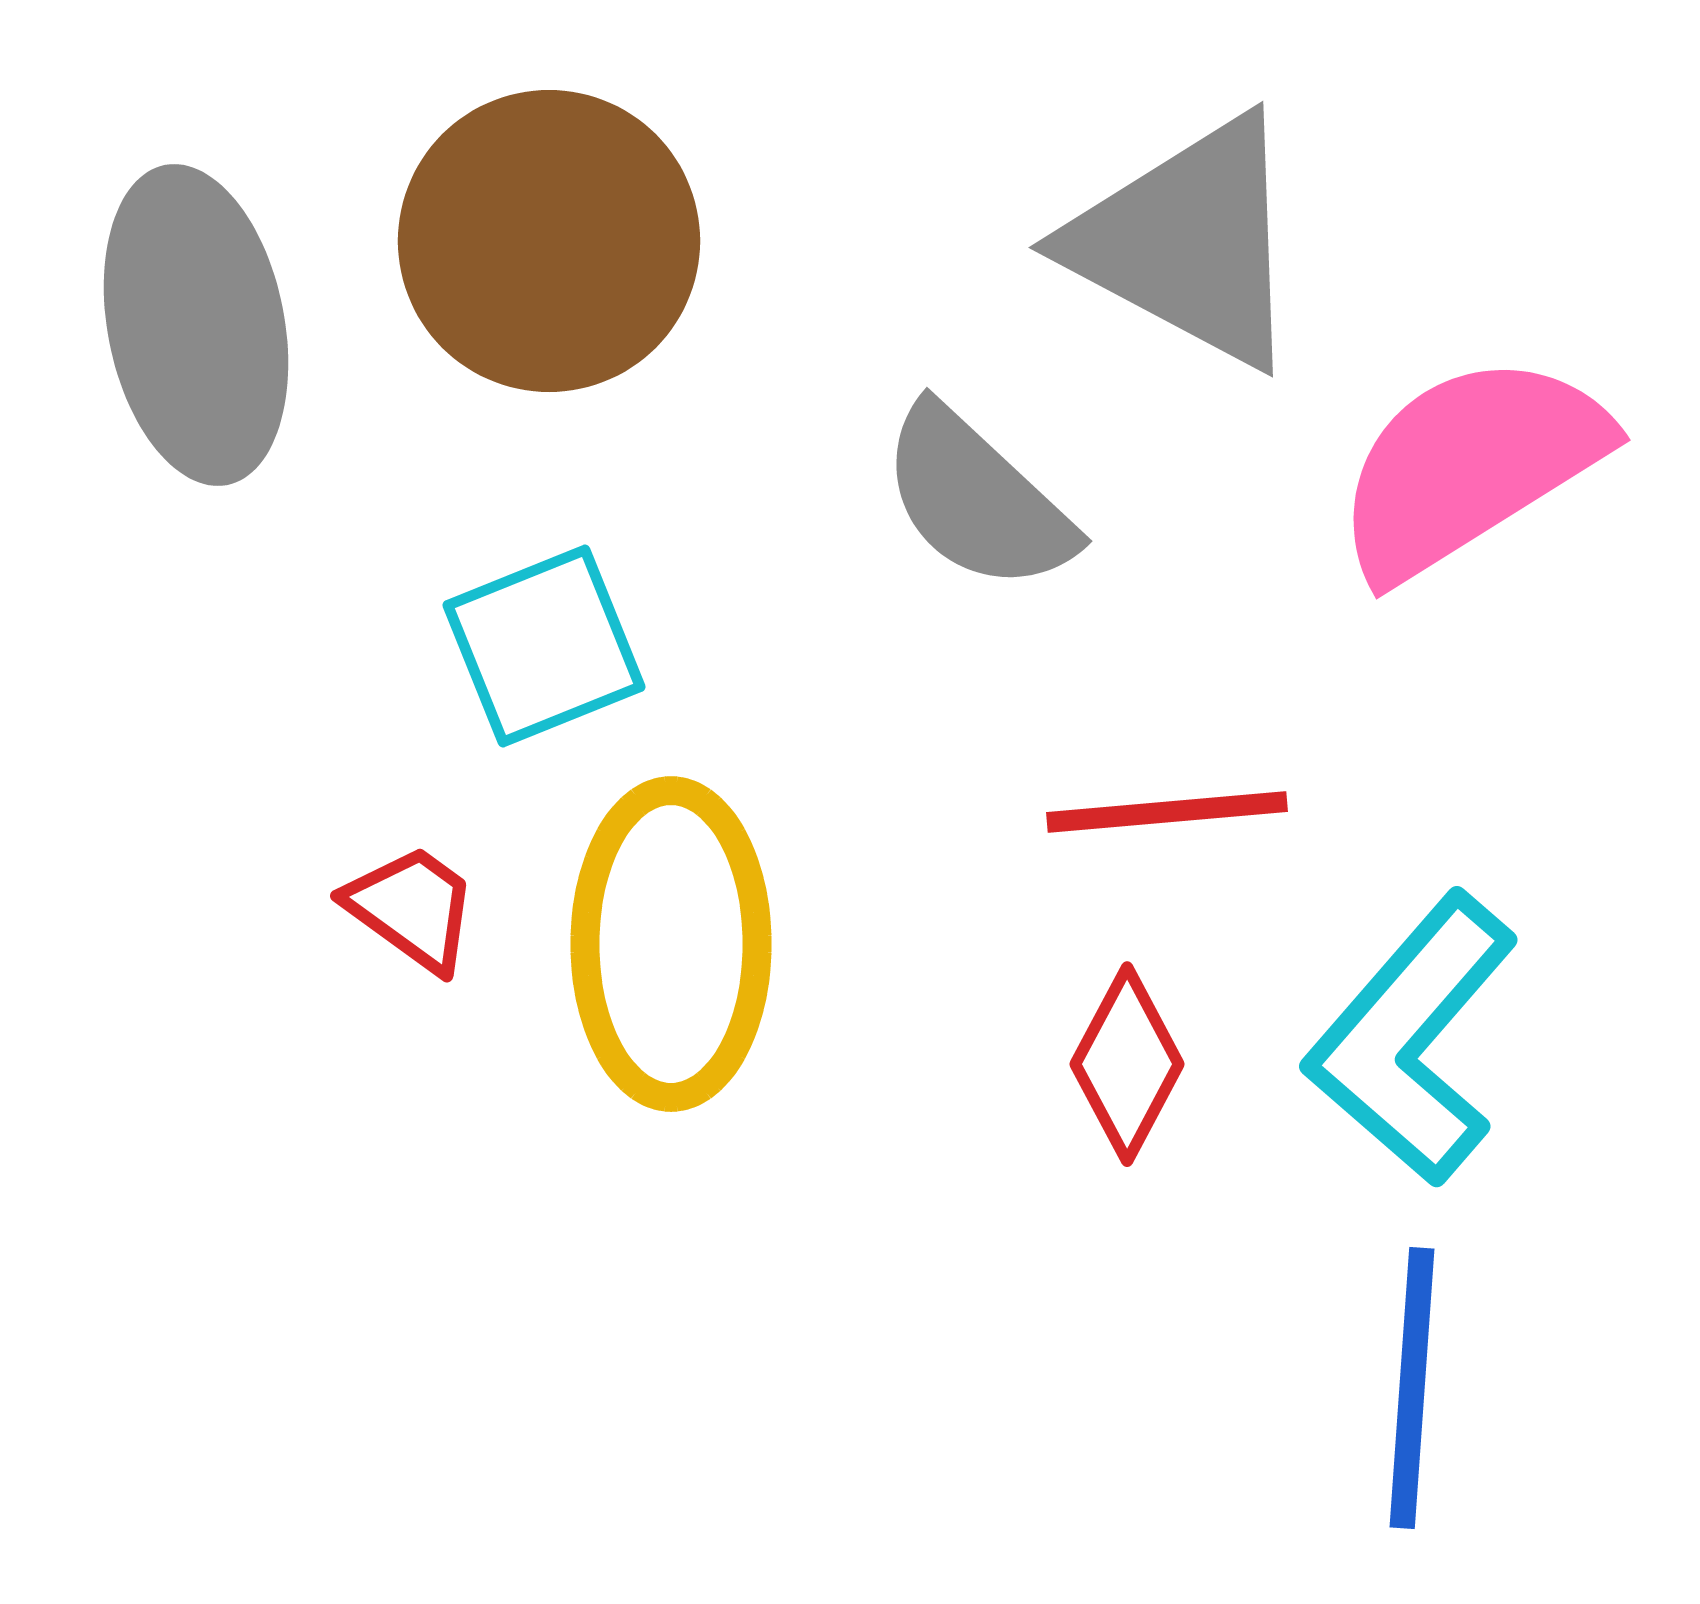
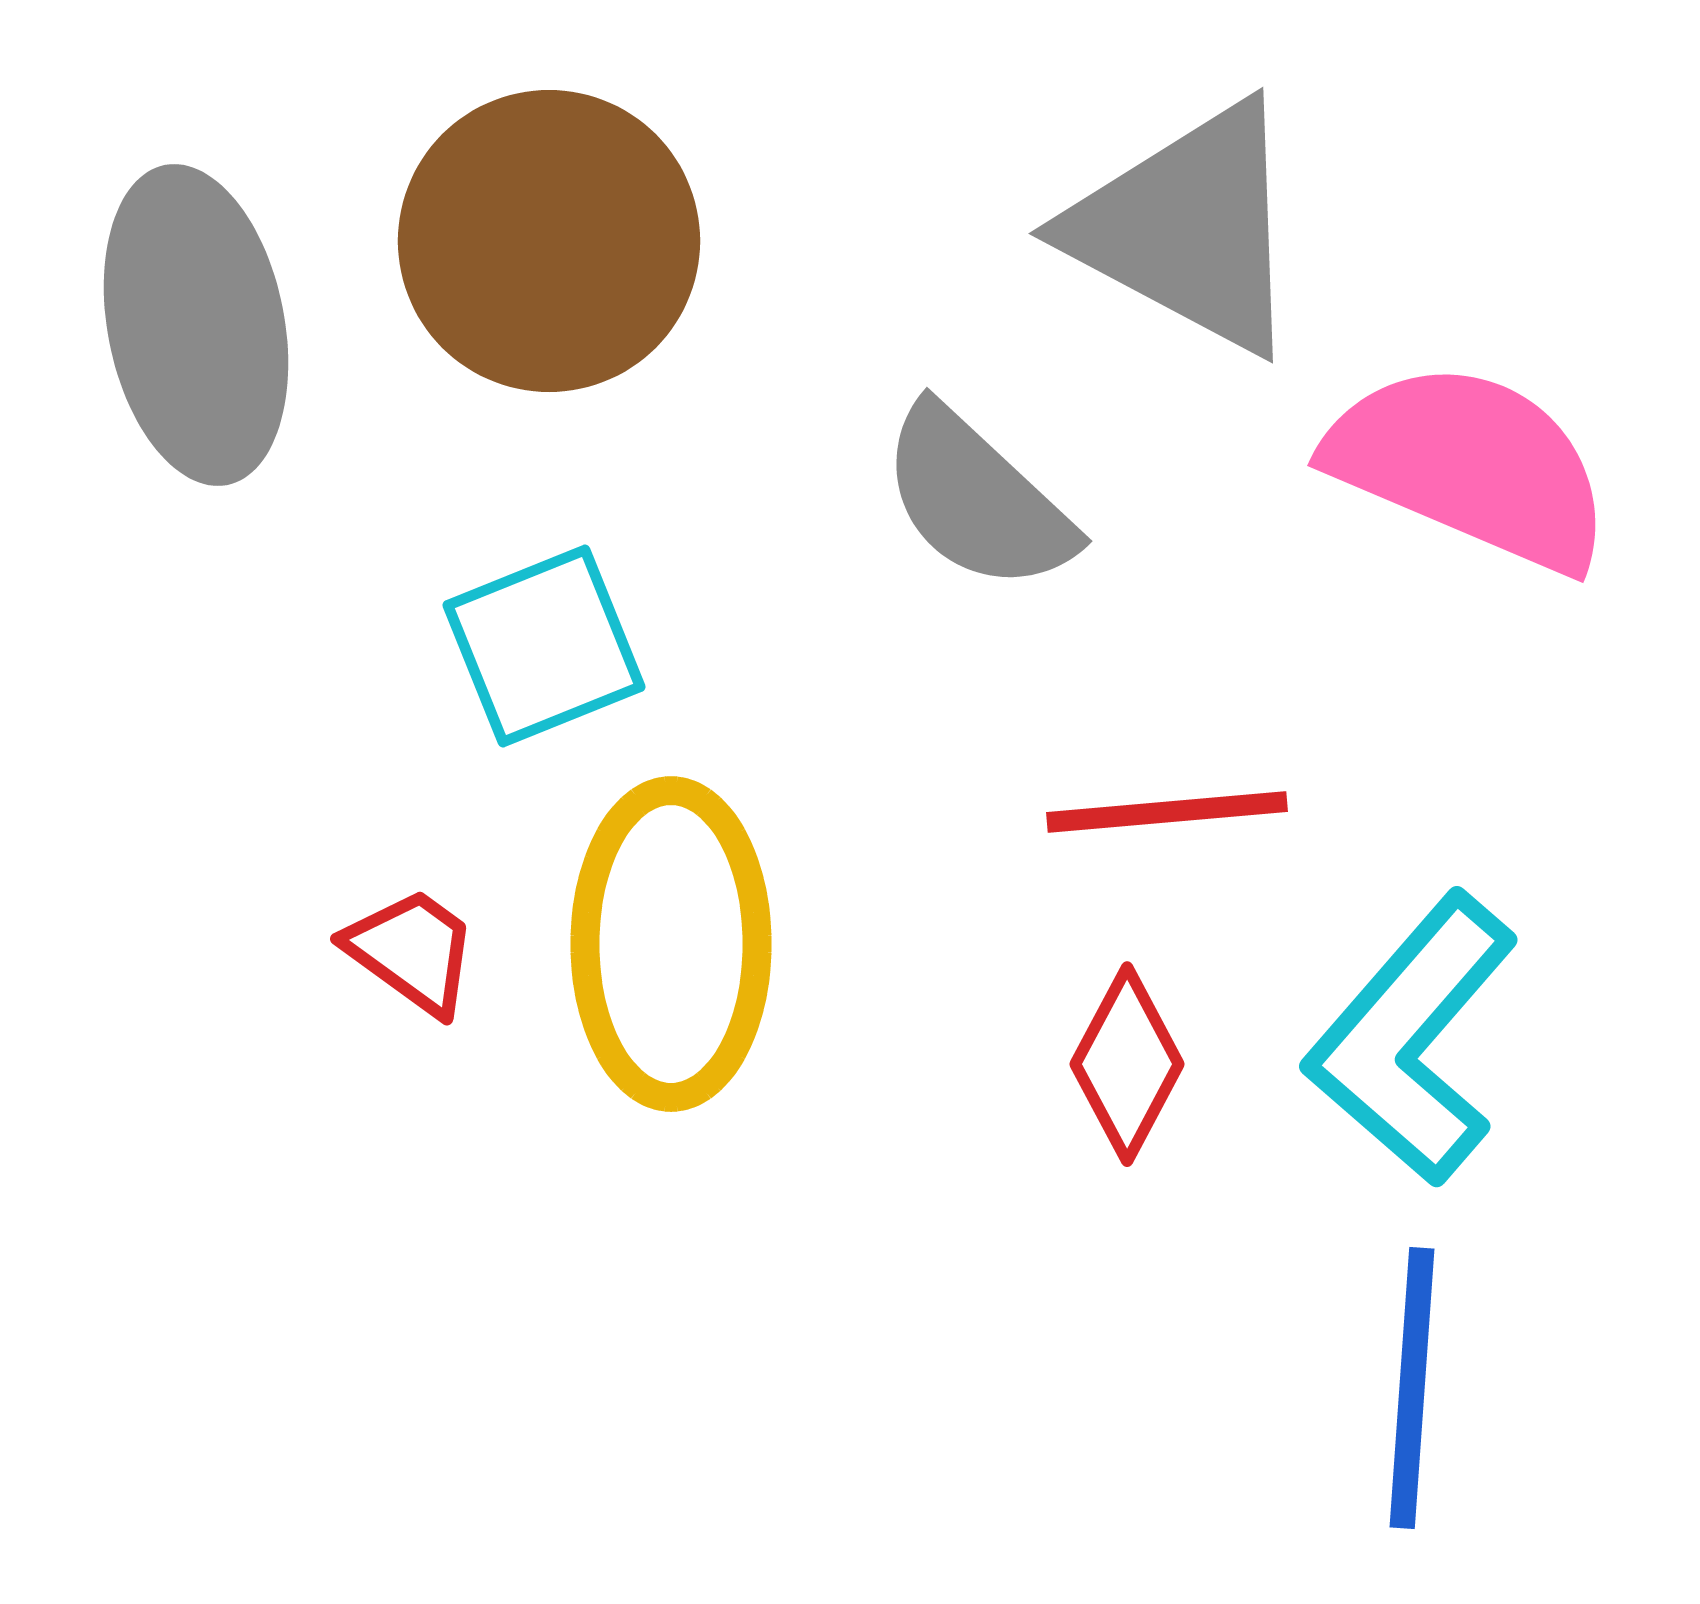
gray triangle: moved 14 px up
pink semicircle: rotated 55 degrees clockwise
red trapezoid: moved 43 px down
